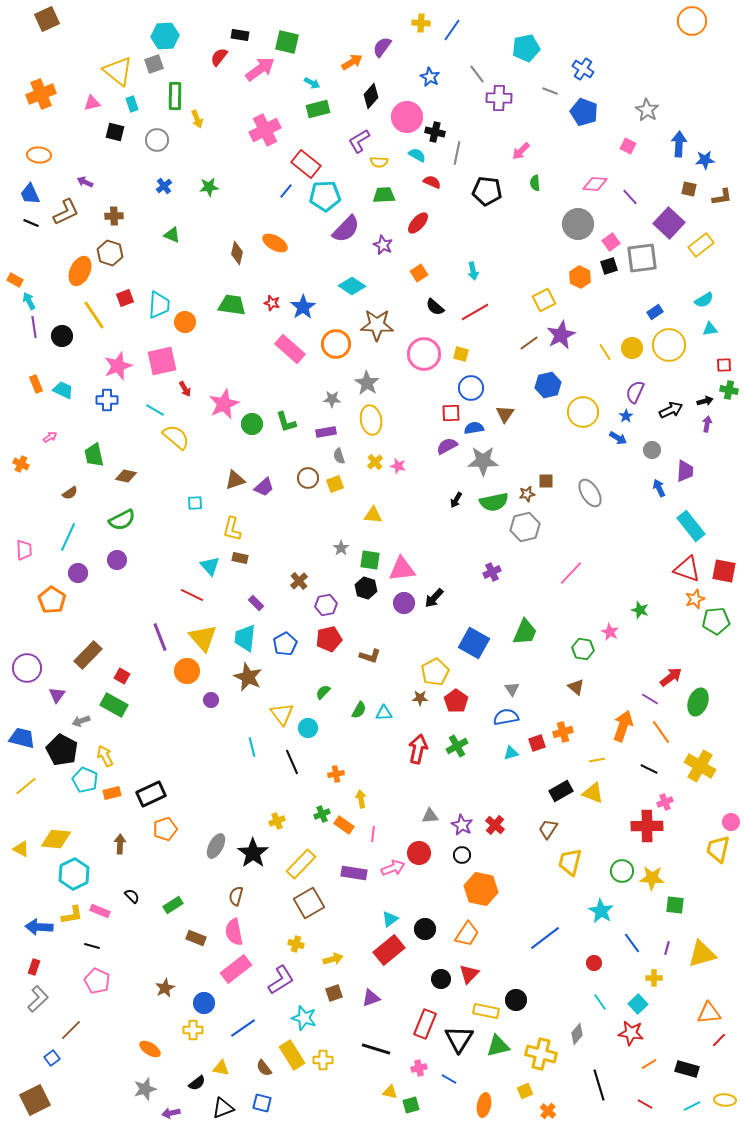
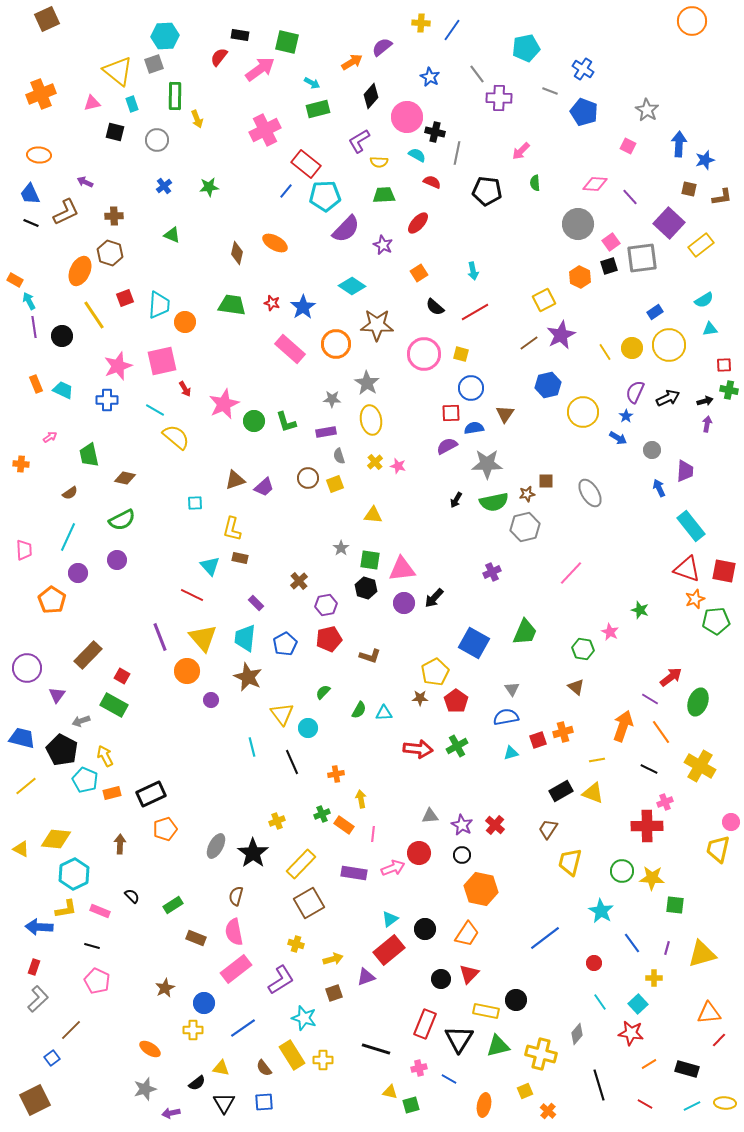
purple semicircle at (382, 47): rotated 15 degrees clockwise
blue star at (705, 160): rotated 12 degrees counterclockwise
black arrow at (671, 410): moved 3 px left, 12 px up
green circle at (252, 424): moved 2 px right, 3 px up
green trapezoid at (94, 455): moved 5 px left
gray star at (483, 461): moved 4 px right, 3 px down
orange cross at (21, 464): rotated 21 degrees counterclockwise
brown diamond at (126, 476): moved 1 px left, 2 px down
red square at (537, 743): moved 1 px right, 3 px up
red arrow at (418, 749): rotated 84 degrees clockwise
yellow L-shape at (72, 915): moved 6 px left, 6 px up
purple triangle at (371, 998): moved 5 px left, 21 px up
yellow ellipse at (725, 1100): moved 3 px down
blue square at (262, 1103): moved 2 px right, 1 px up; rotated 18 degrees counterclockwise
black triangle at (223, 1108): moved 1 px right, 5 px up; rotated 40 degrees counterclockwise
